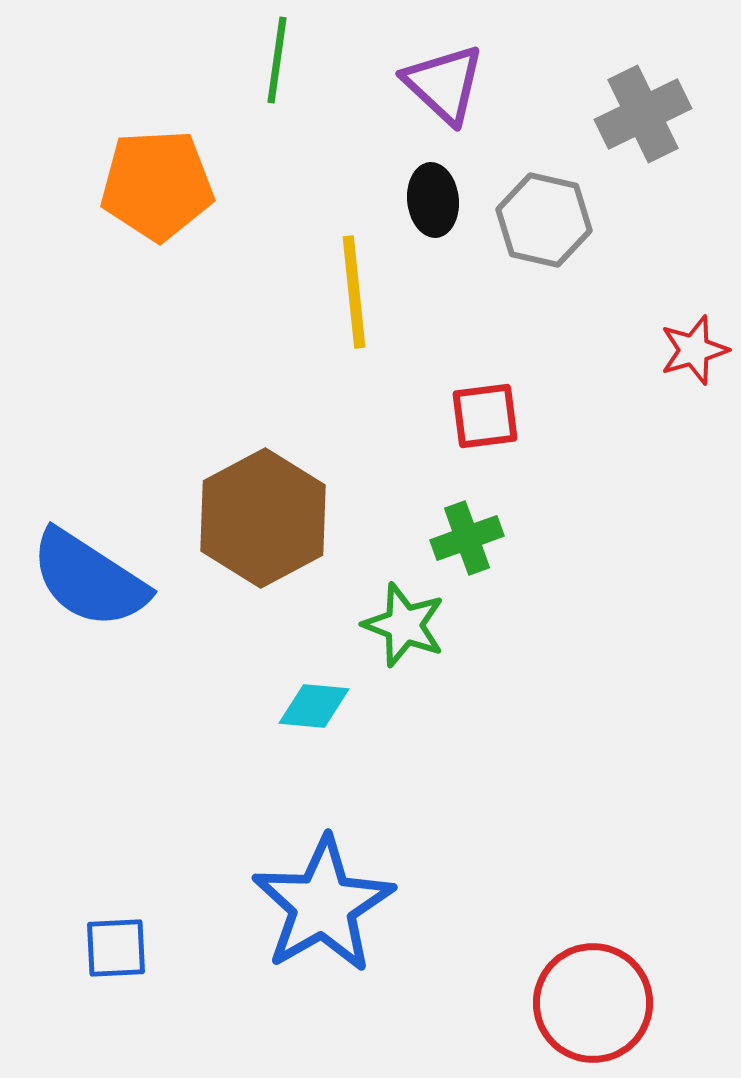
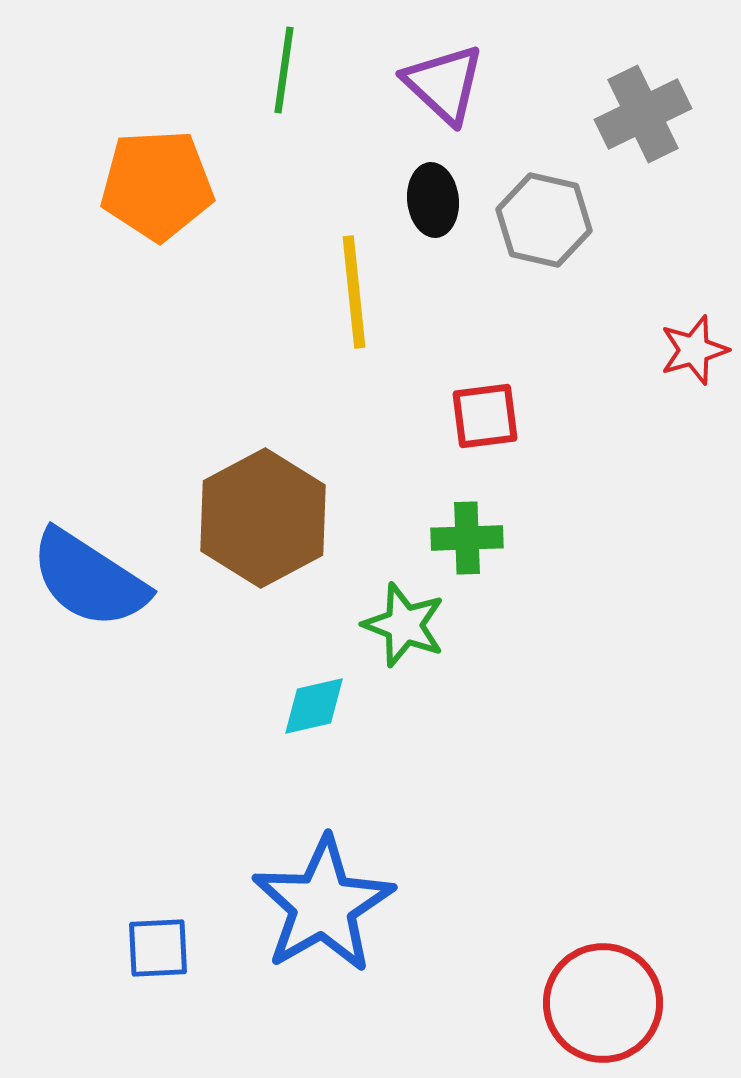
green line: moved 7 px right, 10 px down
green cross: rotated 18 degrees clockwise
cyan diamond: rotated 18 degrees counterclockwise
blue square: moved 42 px right
red circle: moved 10 px right
